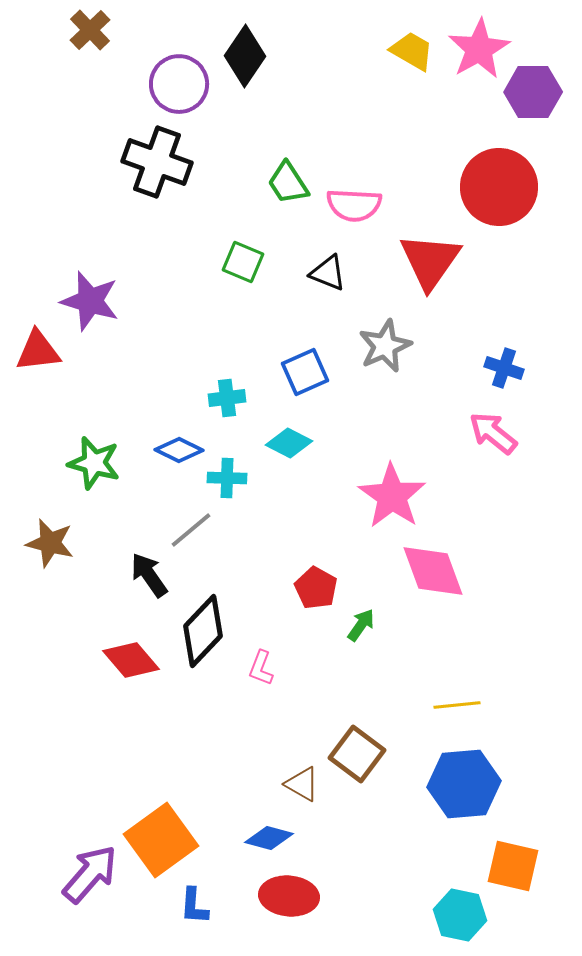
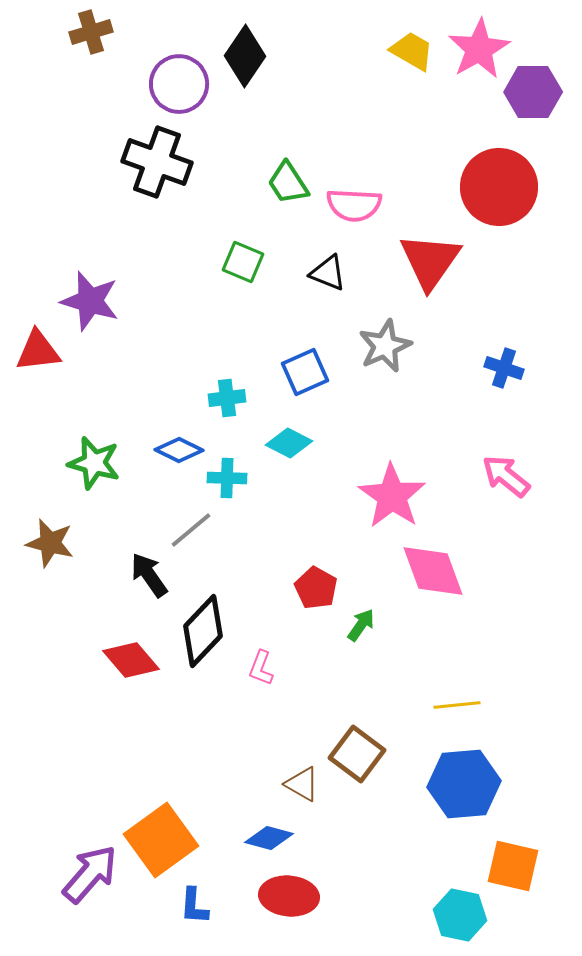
brown cross at (90, 30): moved 1 px right, 2 px down; rotated 27 degrees clockwise
pink arrow at (493, 433): moved 13 px right, 43 px down
